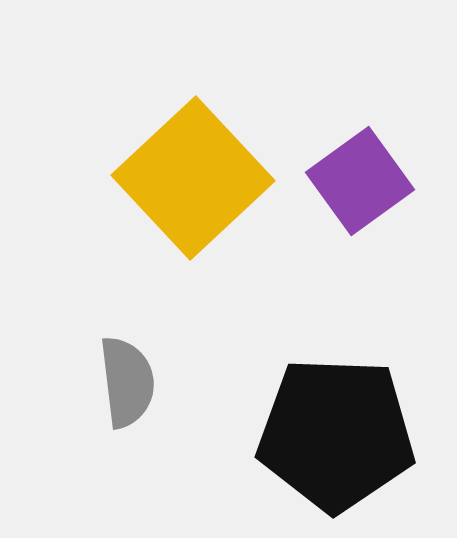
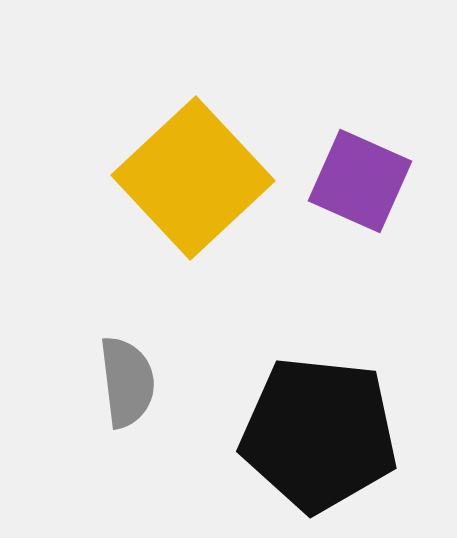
purple square: rotated 30 degrees counterclockwise
black pentagon: moved 17 px left; rotated 4 degrees clockwise
